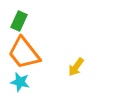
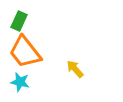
orange trapezoid: moved 1 px right, 1 px up
yellow arrow: moved 1 px left, 2 px down; rotated 102 degrees clockwise
